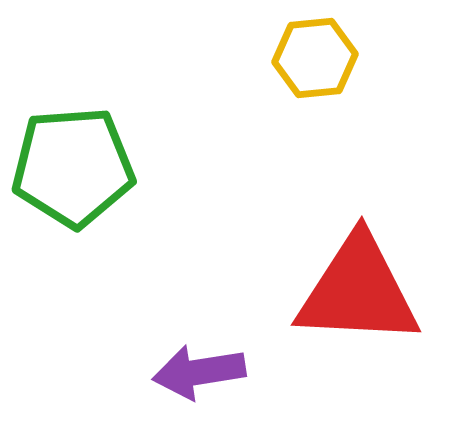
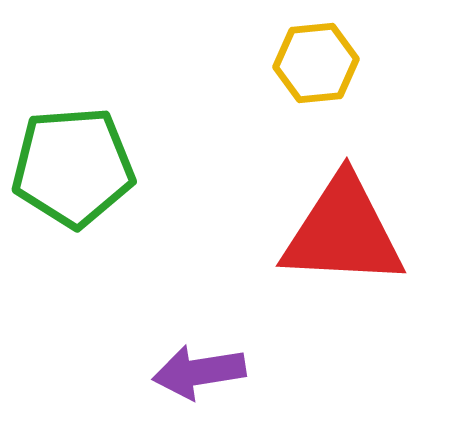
yellow hexagon: moved 1 px right, 5 px down
red triangle: moved 15 px left, 59 px up
